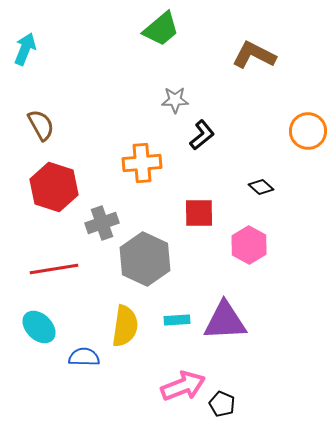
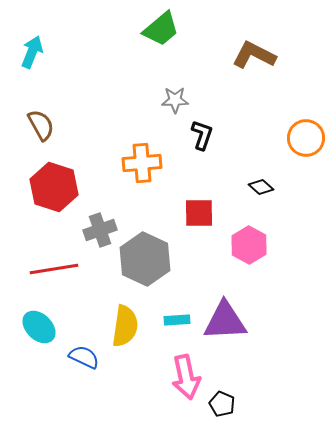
cyan arrow: moved 7 px right, 3 px down
orange circle: moved 2 px left, 7 px down
black L-shape: rotated 32 degrees counterclockwise
gray cross: moved 2 px left, 7 px down
blue semicircle: rotated 24 degrees clockwise
pink arrow: moved 3 px right, 9 px up; rotated 99 degrees clockwise
